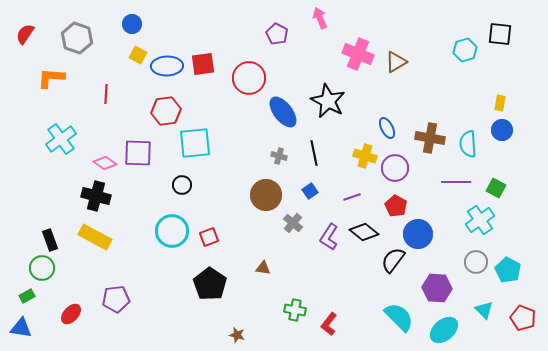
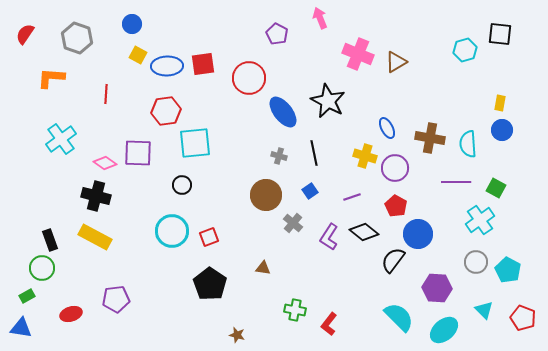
red ellipse at (71, 314): rotated 30 degrees clockwise
